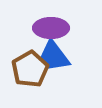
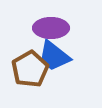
blue trapezoid: rotated 15 degrees counterclockwise
